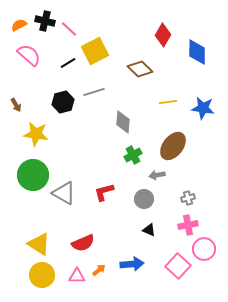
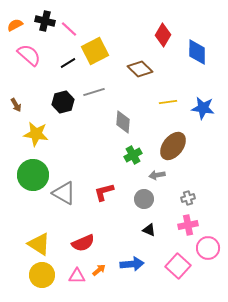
orange semicircle: moved 4 px left
pink circle: moved 4 px right, 1 px up
